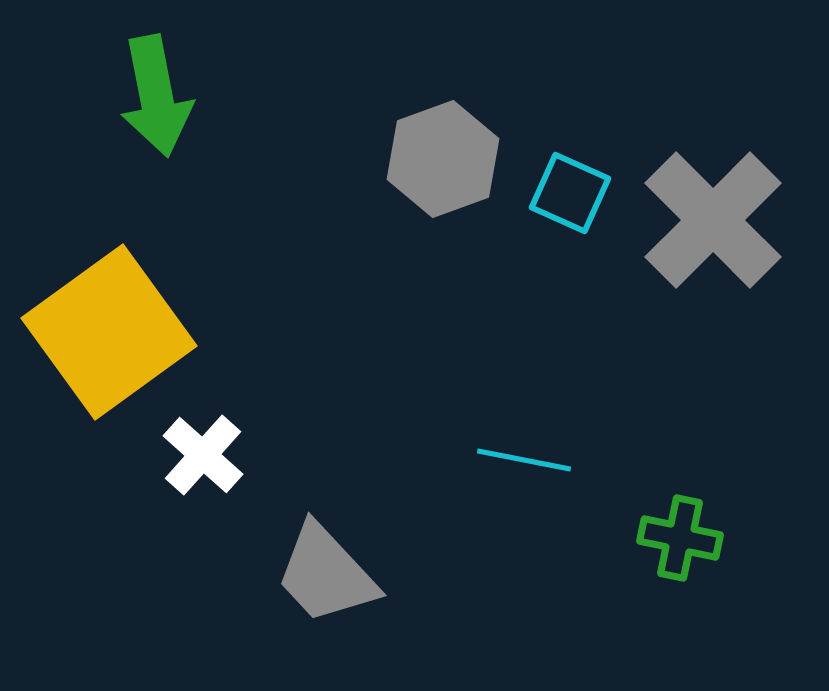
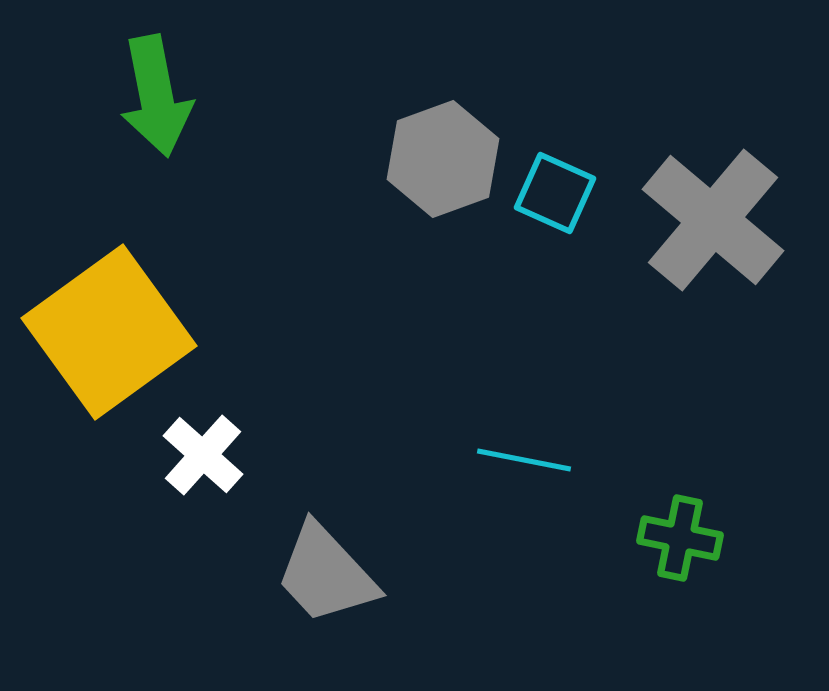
cyan square: moved 15 px left
gray cross: rotated 5 degrees counterclockwise
